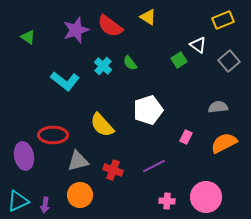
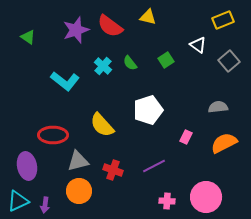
yellow triangle: rotated 18 degrees counterclockwise
green square: moved 13 px left
purple ellipse: moved 3 px right, 10 px down
orange circle: moved 1 px left, 4 px up
